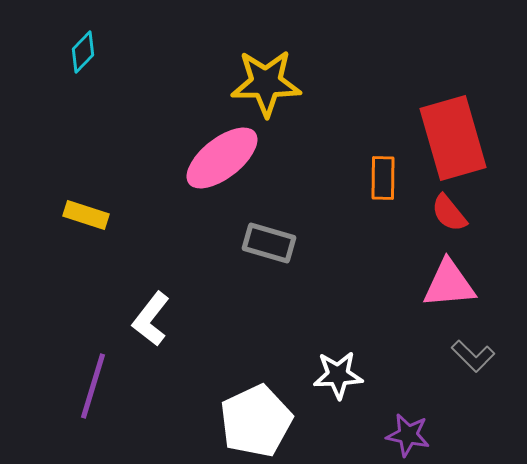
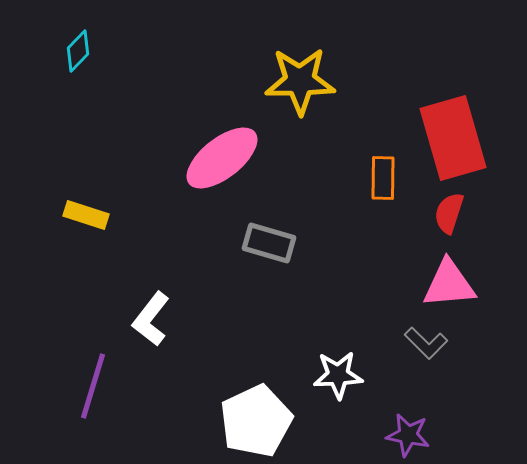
cyan diamond: moved 5 px left, 1 px up
yellow star: moved 34 px right, 2 px up
red semicircle: rotated 57 degrees clockwise
gray L-shape: moved 47 px left, 13 px up
